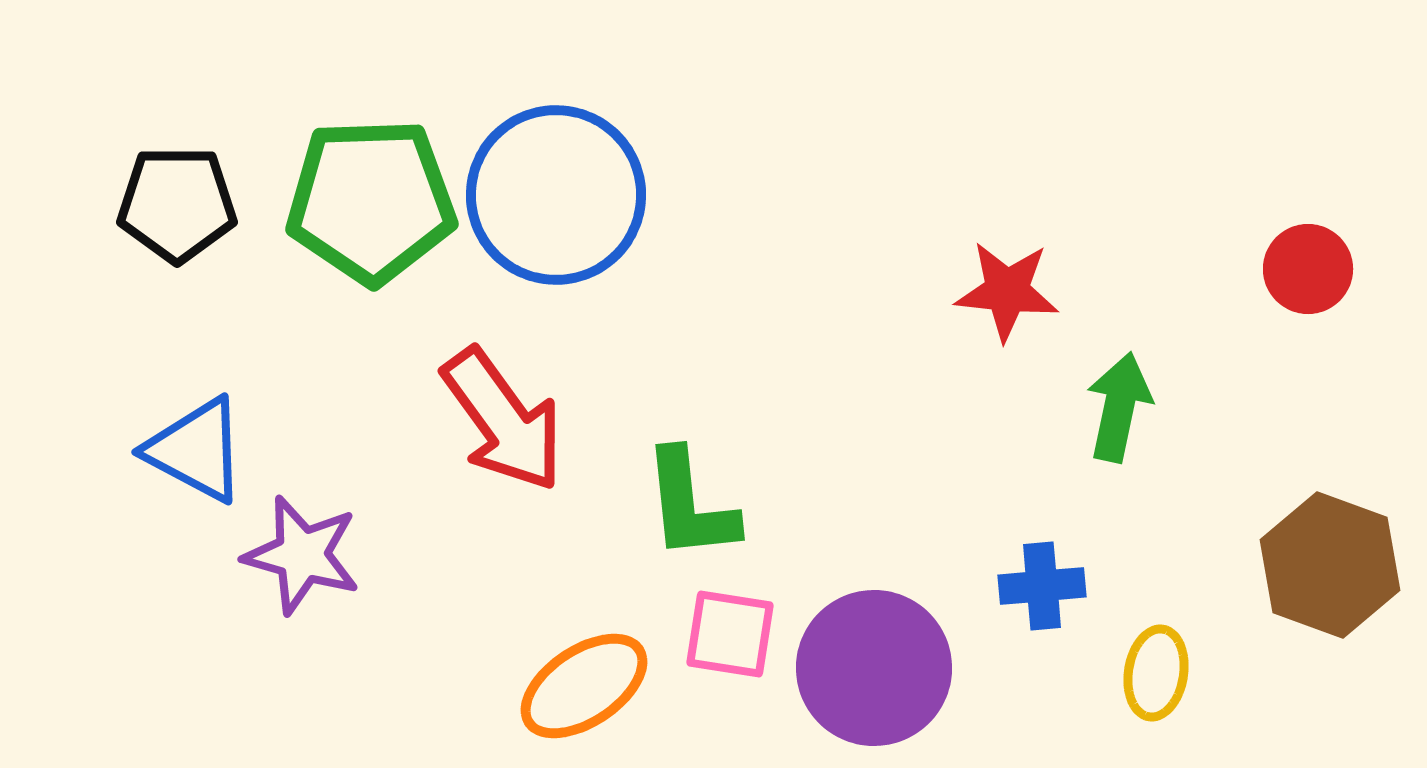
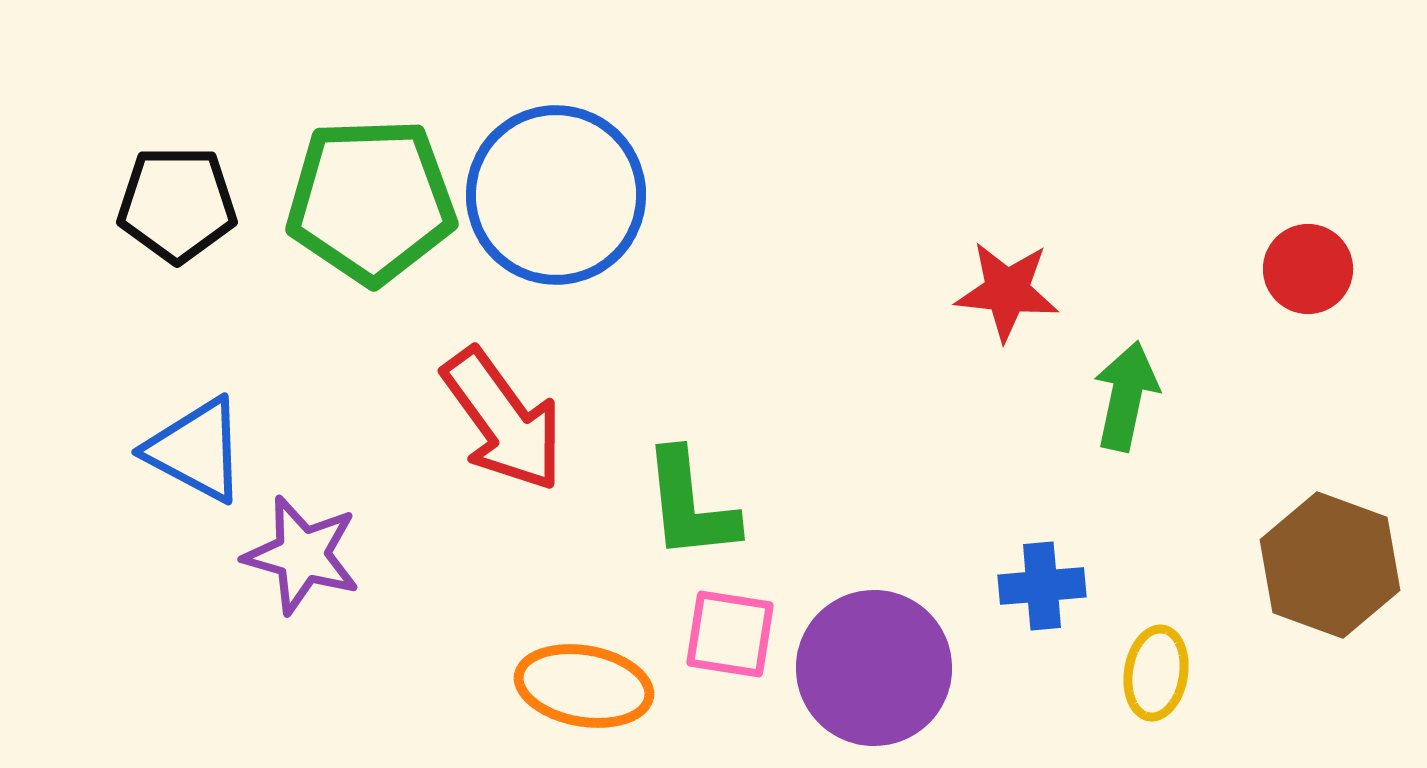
green arrow: moved 7 px right, 11 px up
orange ellipse: rotated 44 degrees clockwise
